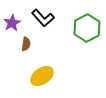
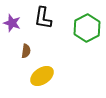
black L-shape: rotated 50 degrees clockwise
purple star: rotated 24 degrees counterclockwise
brown semicircle: moved 7 px down
